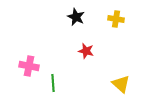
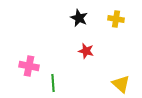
black star: moved 3 px right, 1 px down
